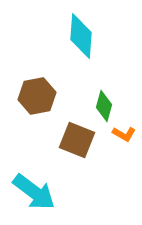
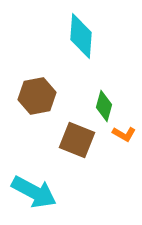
cyan arrow: rotated 9 degrees counterclockwise
